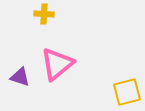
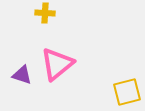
yellow cross: moved 1 px right, 1 px up
purple triangle: moved 2 px right, 2 px up
